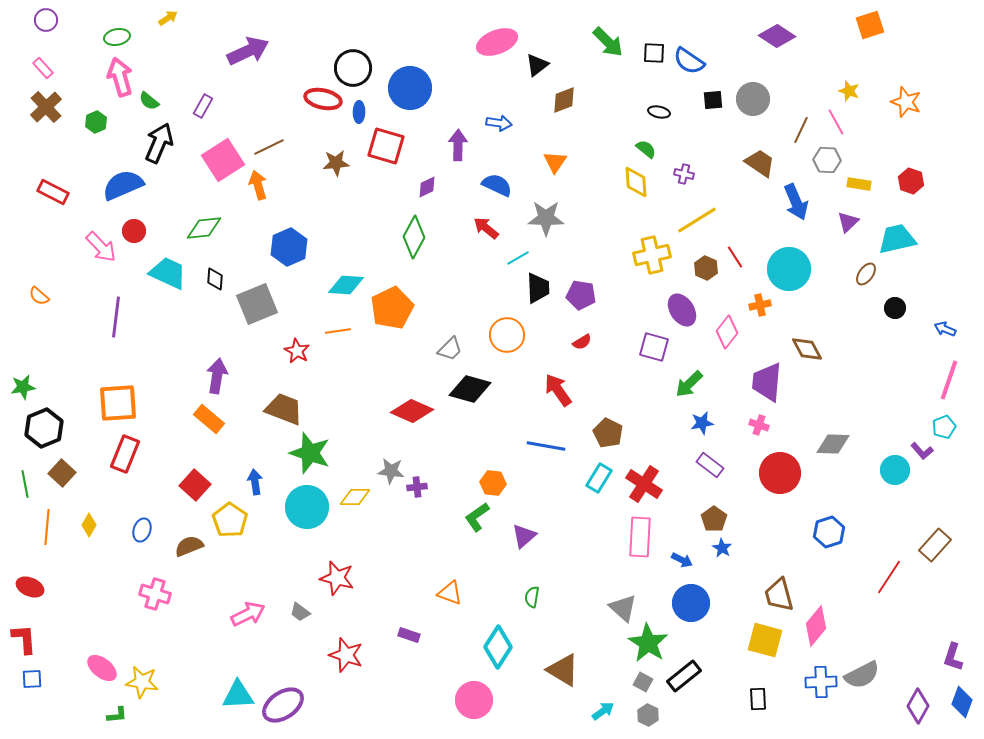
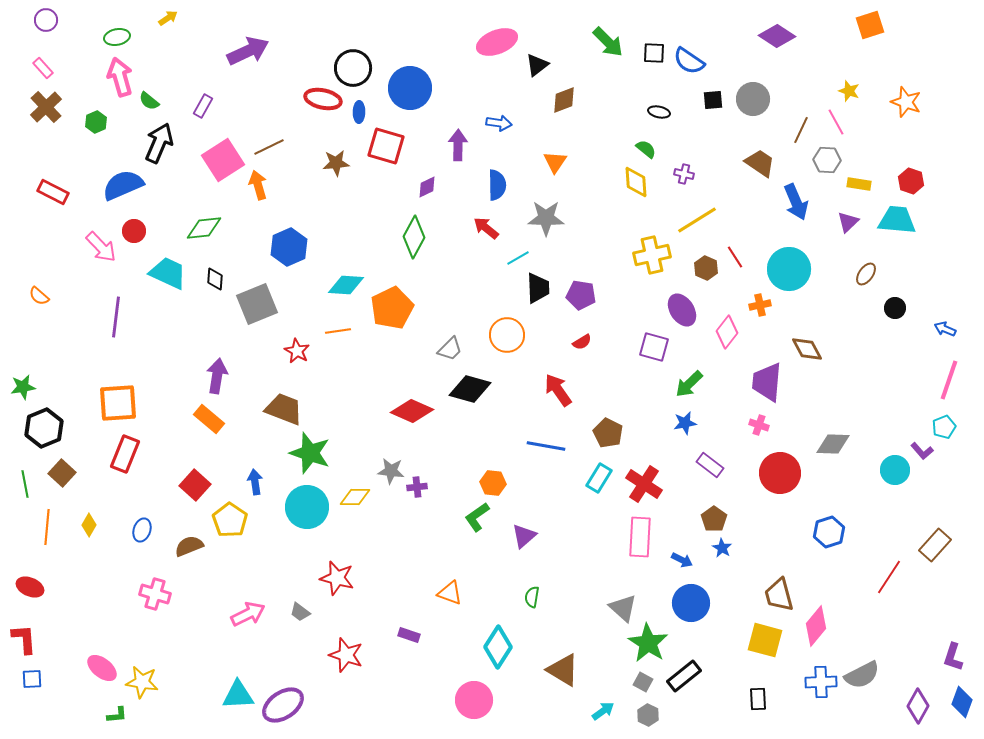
blue semicircle at (497, 185): rotated 64 degrees clockwise
cyan trapezoid at (897, 239): moved 19 px up; rotated 18 degrees clockwise
blue star at (702, 423): moved 17 px left
